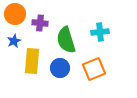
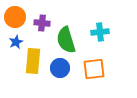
orange circle: moved 3 px down
purple cross: moved 2 px right
blue star: moved 2 px right, 1 px down
yellow rectangle: moved 1 px right
orange square: rotated 15 degrees clockwise
